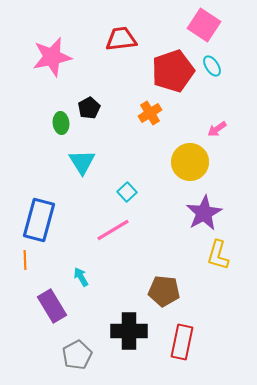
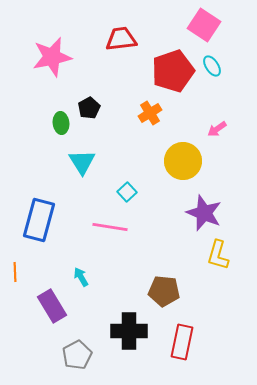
yellow circle: moved 7 px left, 1 px up
purple star: rotated 21 degrees counterclockwise
pink line: moved 3 px left, 3 px up; rotated 40 degrees clockwise
orange line: moved 10 px left, 12 px down
